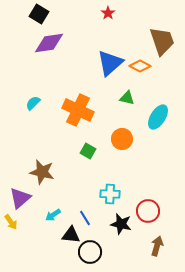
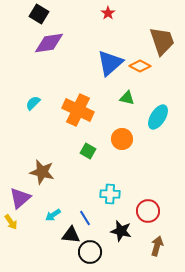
black star: moved 7 px down
